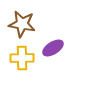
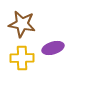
purple ellipse: rotated 15 degrees clockwise
